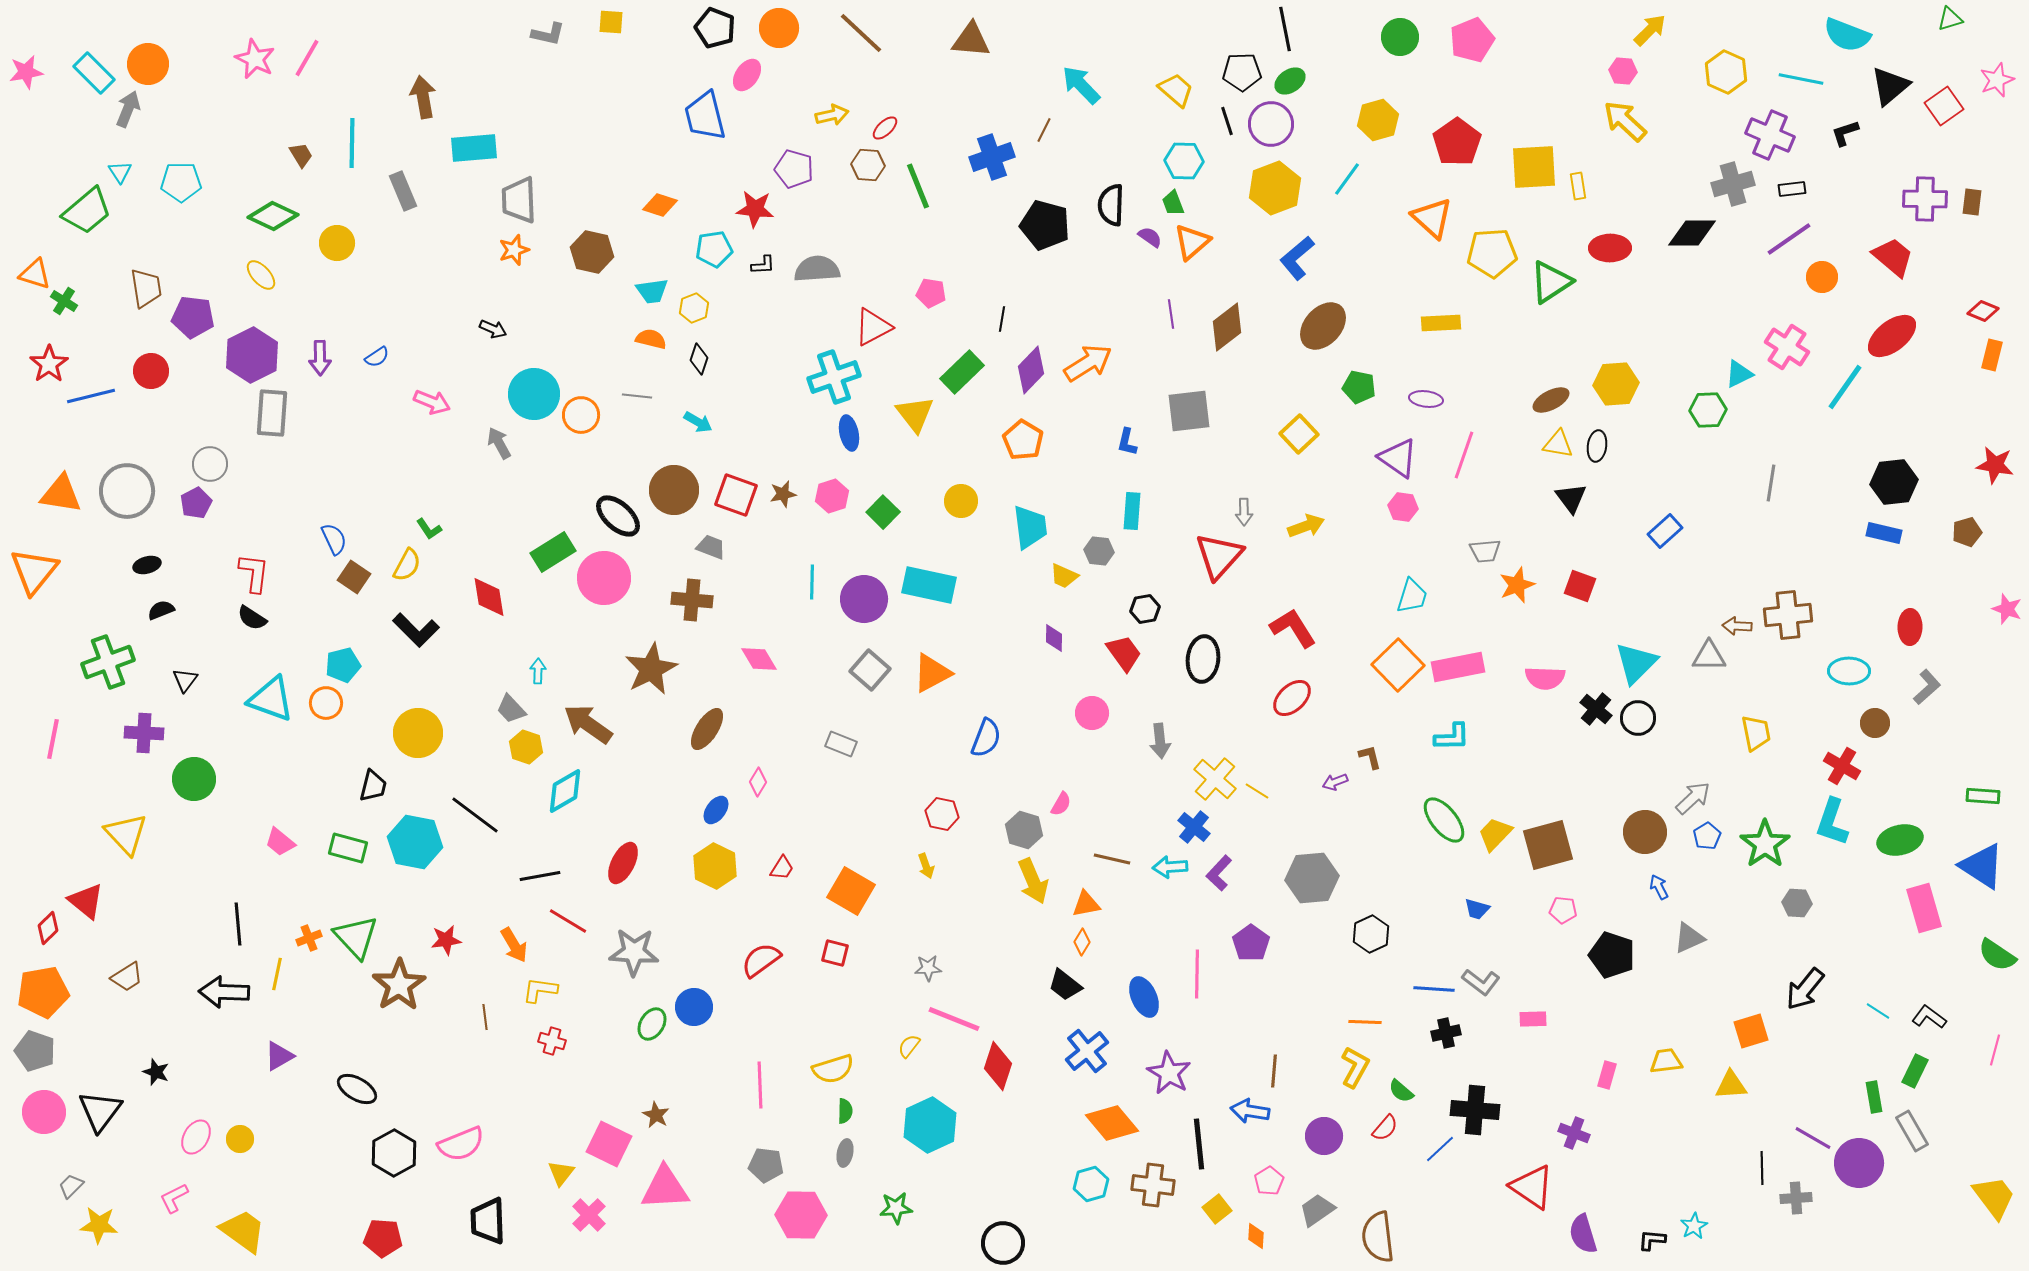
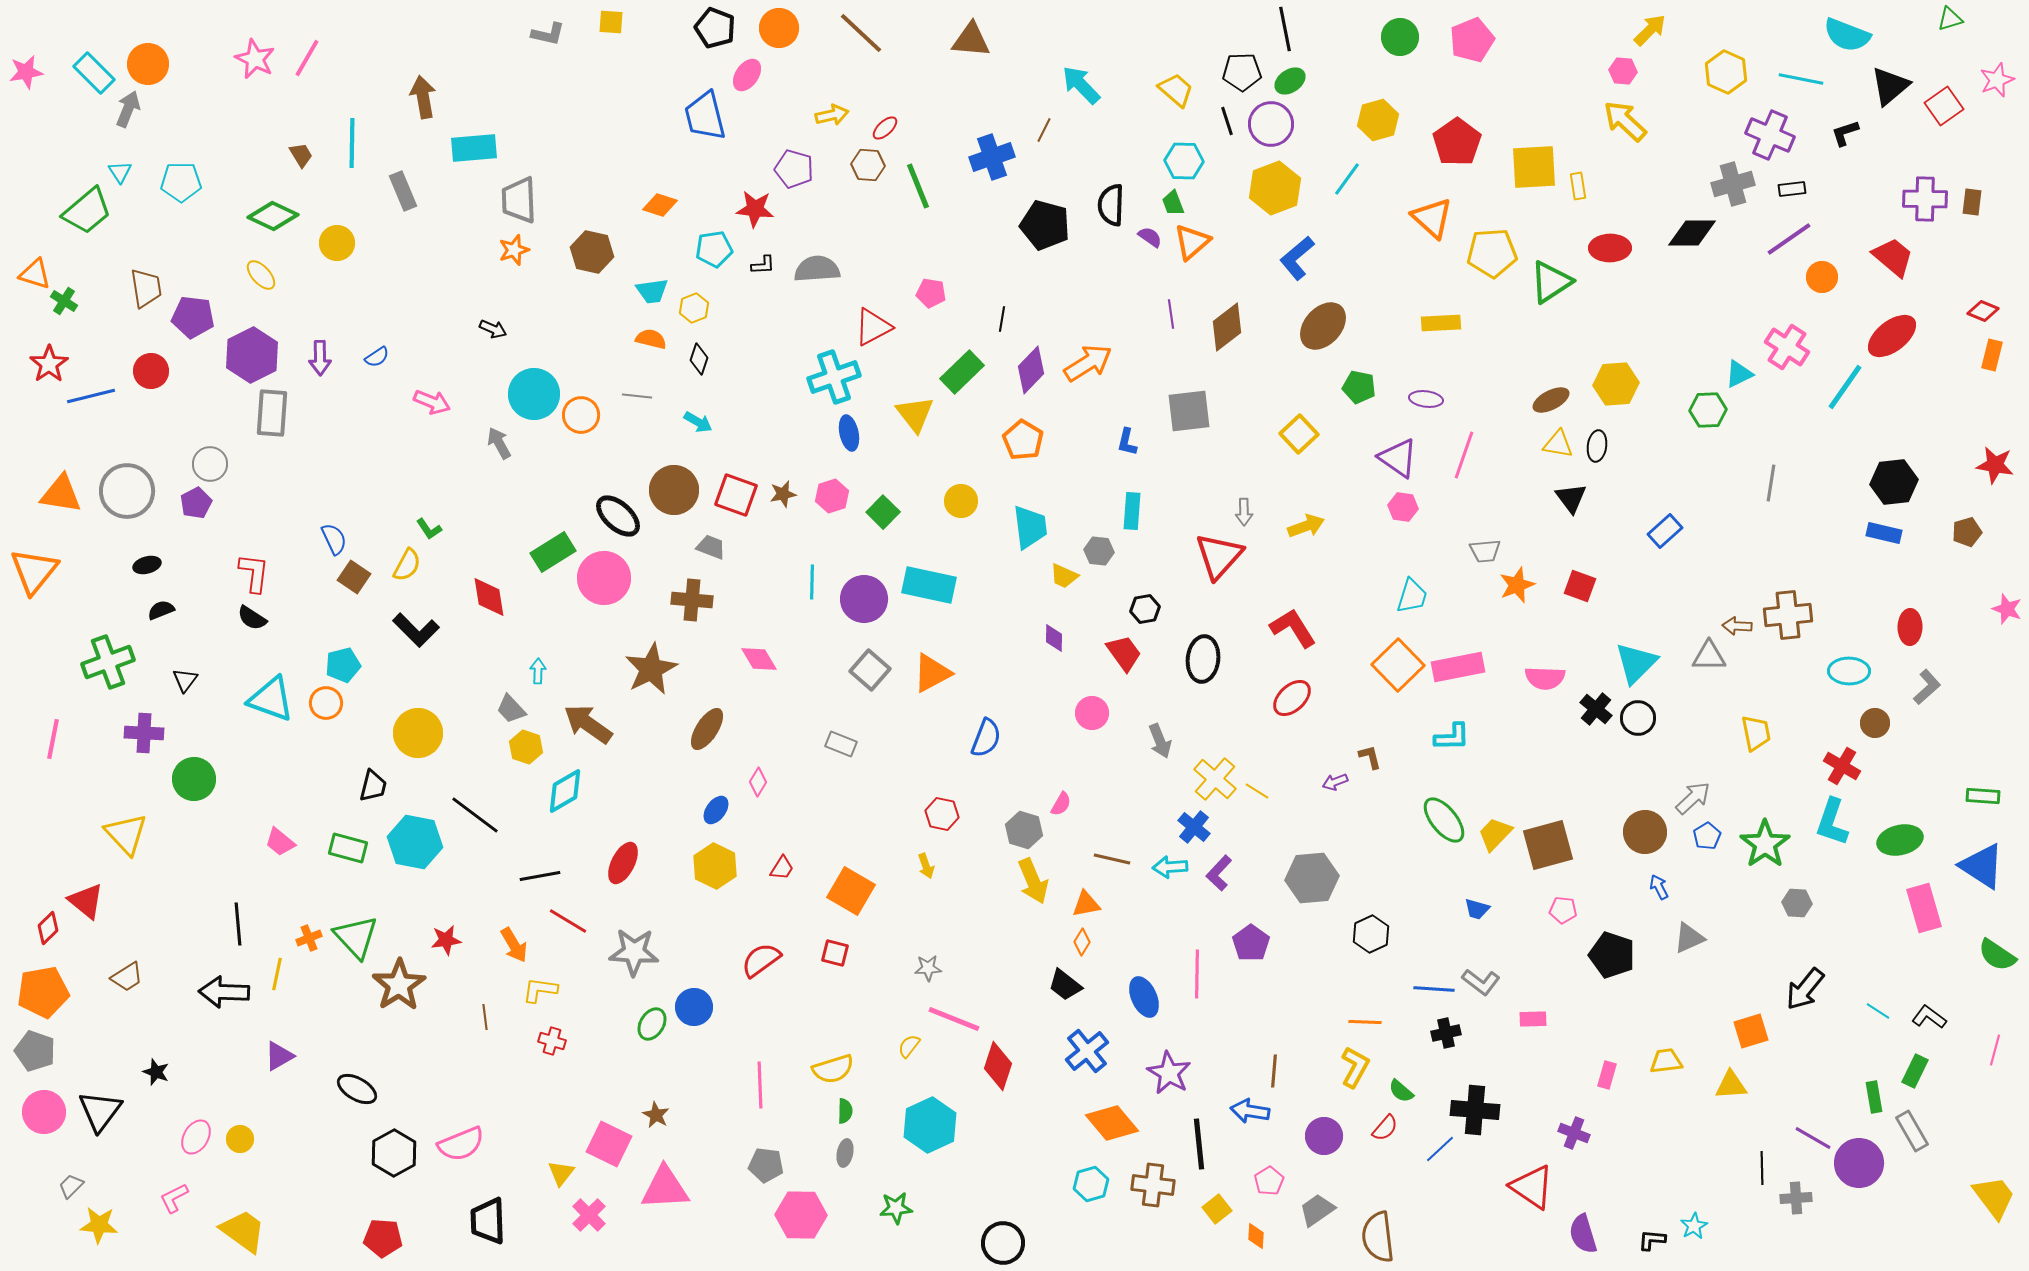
gray arrow at (1160, 741): rotated 16 degrees counterclockwise
